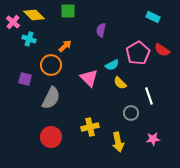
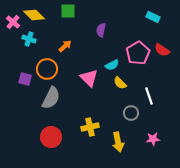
orange circle: moved 4 px left, 4 px down
